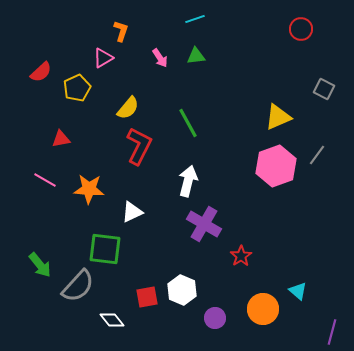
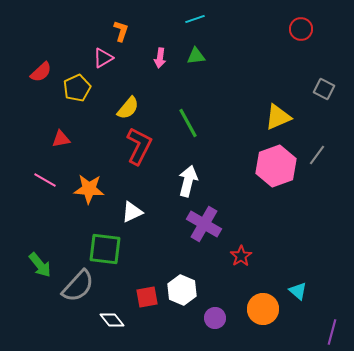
pink arrow: rotated 42 degrees clockwise
